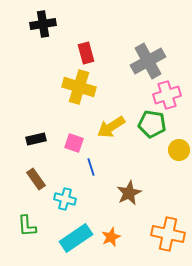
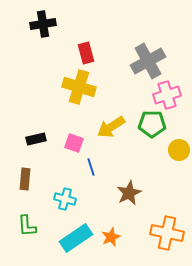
green pentagon: rotated 8 degrees counterclockwise
brown rectangle: moved 11 px left; rotated 40 degrees clockwise
orange cross: moved 1 px left, 1 px up
